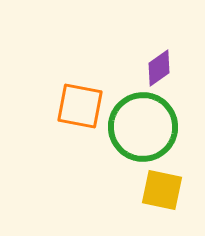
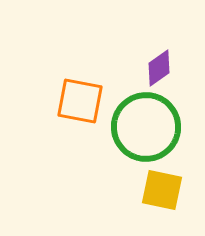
orange square: moved 5 px up
green circle: moved 3 px right
